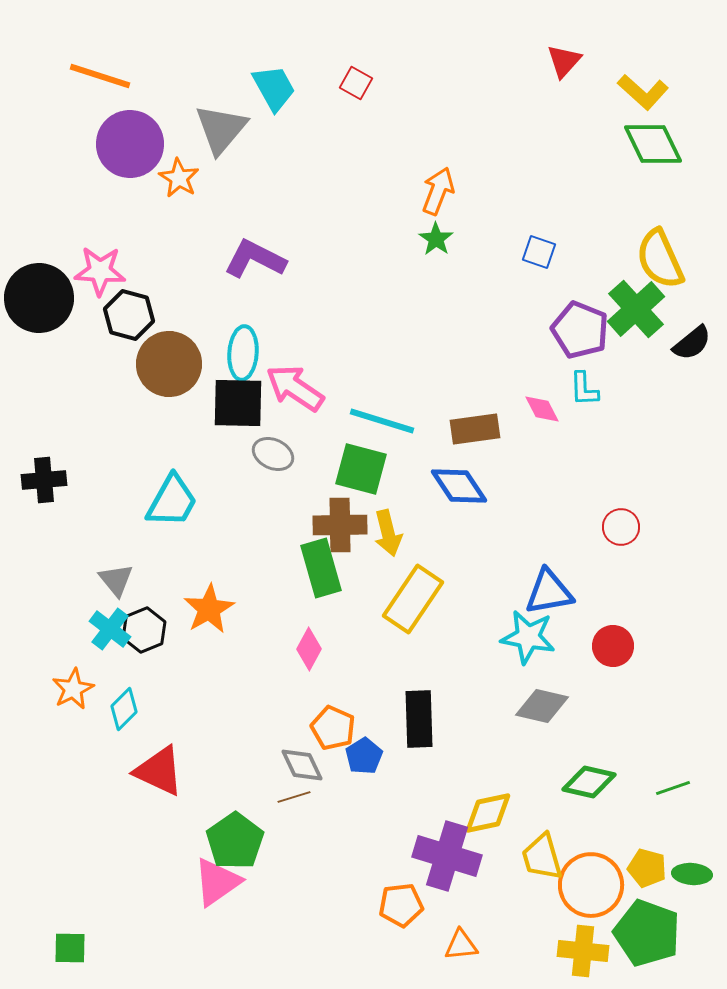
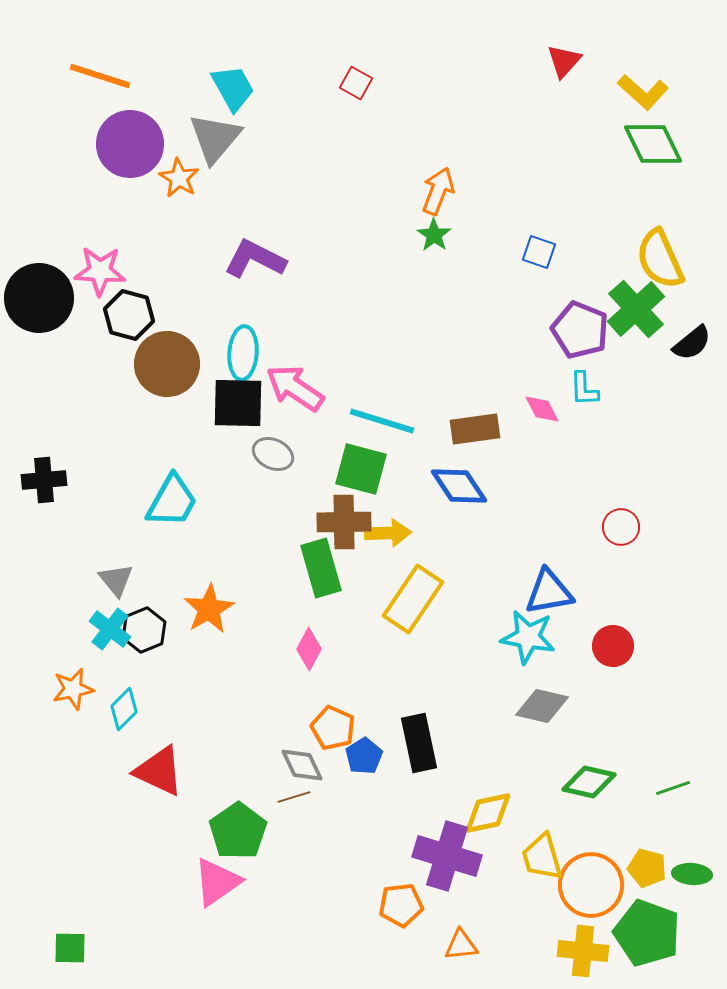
cyan trapezoid at (274, 88): moved 41 px left
gray triangle at (221, 129): moved 6 px left, 9 px down
green star at (436, 239): moved 2 px left, 4 px up
brown circle at (169, 364): moved 2 px left
brown cross at (340, 525): moved 4 px right, 3 px up
yellow arrow at (388, 533): rotated 78 degrees counterclockwise
orange star at (73, 689): rotated 15 degrees clockwise
black rectangle at (419, 719): moved 24 px down; rotated 10 degrees counterclockwise
green pentagon at (235, 841): moved 3 px right, 10 px up
